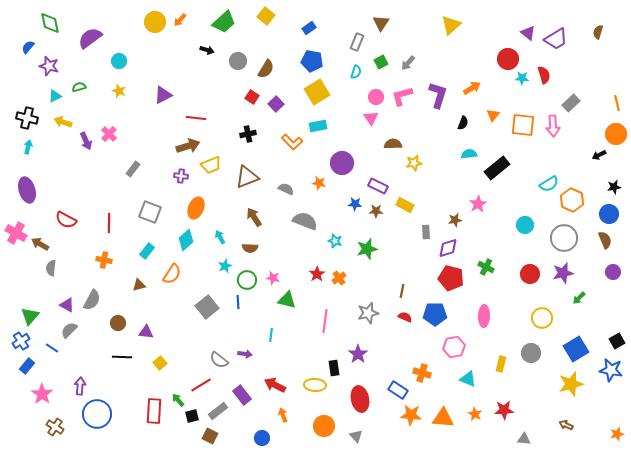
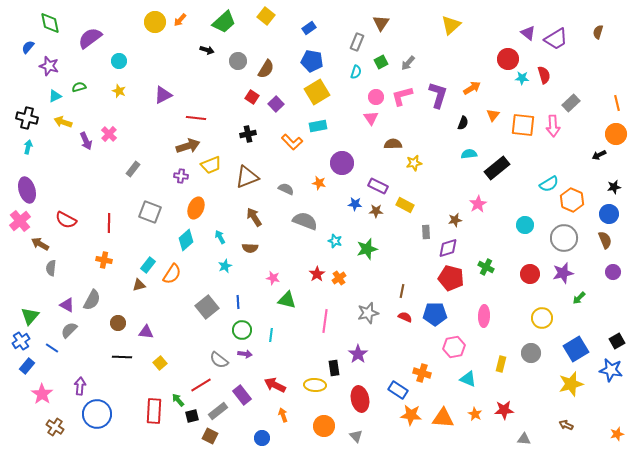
pink cross at (16, 233): moved 4 px right, 12 px up; rotated 20 degrees clockwise
cyan rectangle at (147, 251): moved 1 px right, 14 px down
green circle at (247, 280): moved 5 px left, 50 px down
